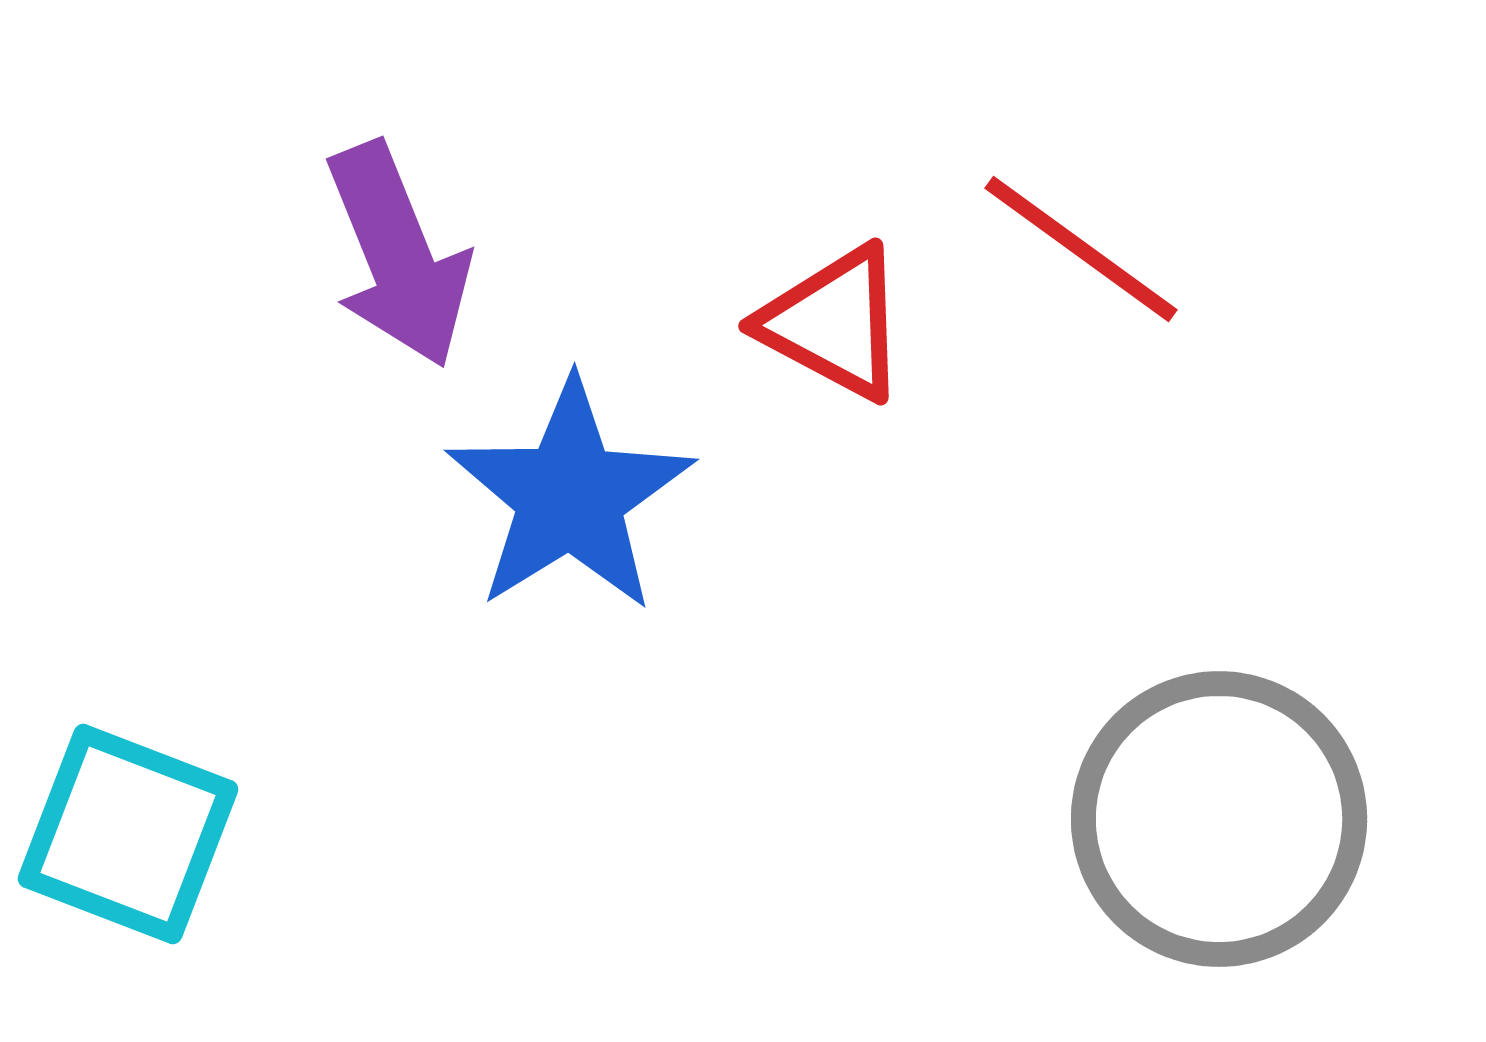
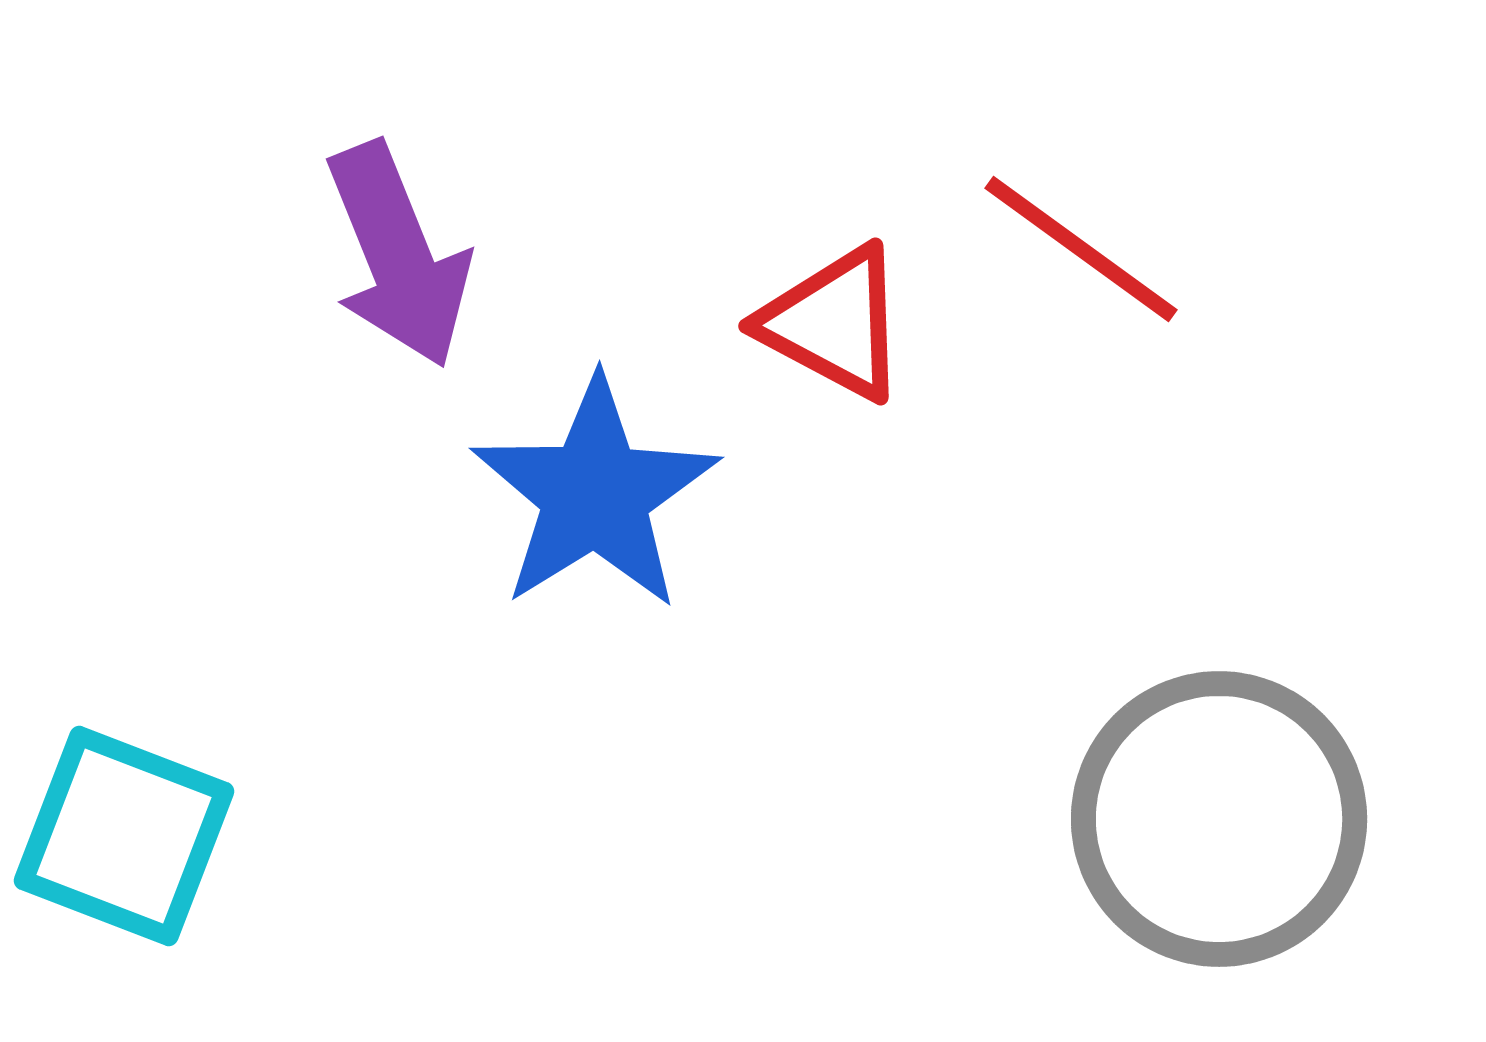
blue star: moved 25 px right, 2 px up
cyan square: moved 4 px left, 2 px down
